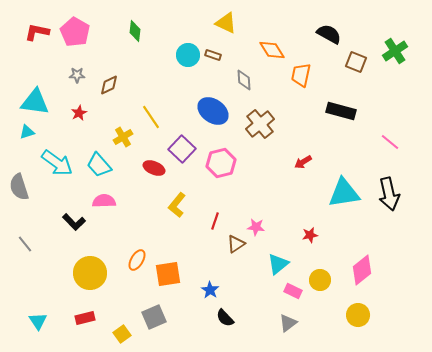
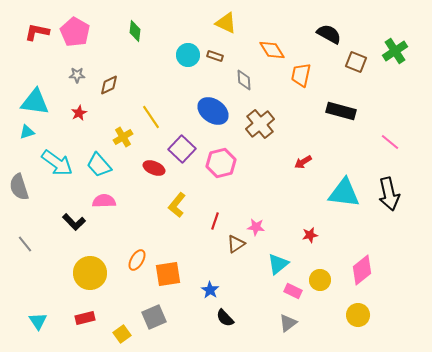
brown rectangle at (213, 55): moved 2 px right, 1 px down
cyan triangle at (344, 193): rotated 16 degrees clockwise
